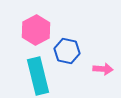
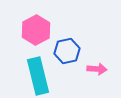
blue hexagon: rotated 25 degrees counterclockwise
pink arrow: moved 6 px left
